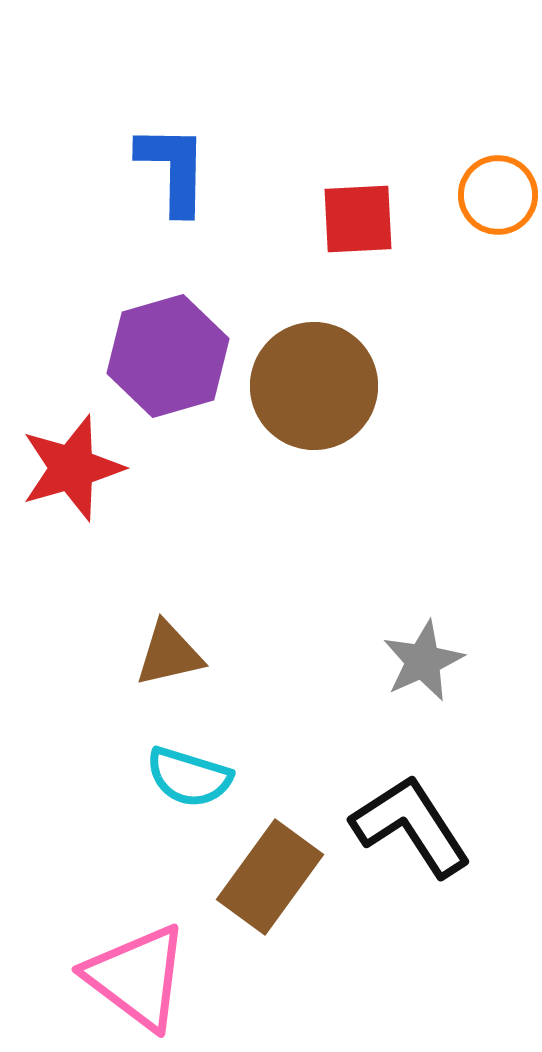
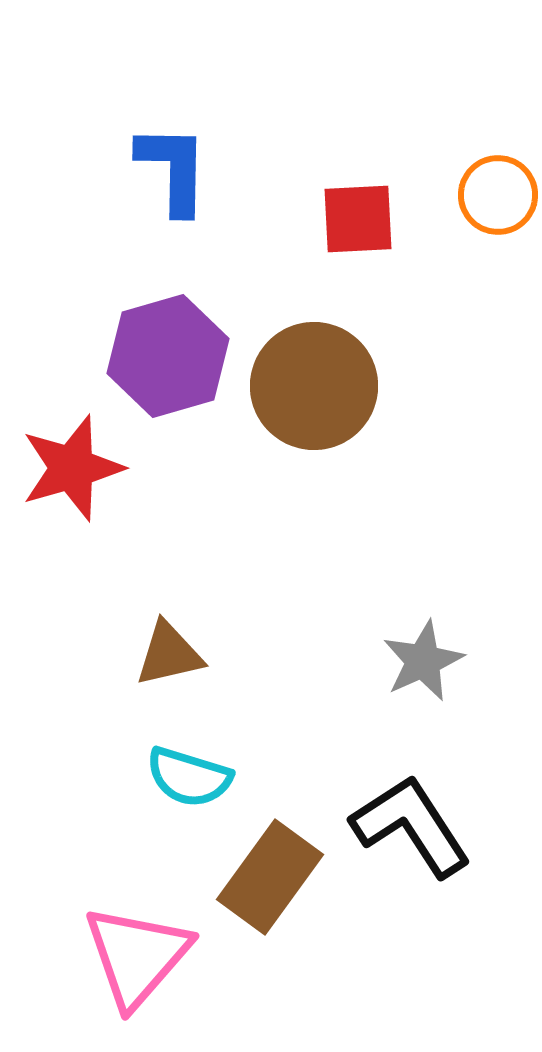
pink triangle: moved 21 px up; rotated 34 degrees clockwise
